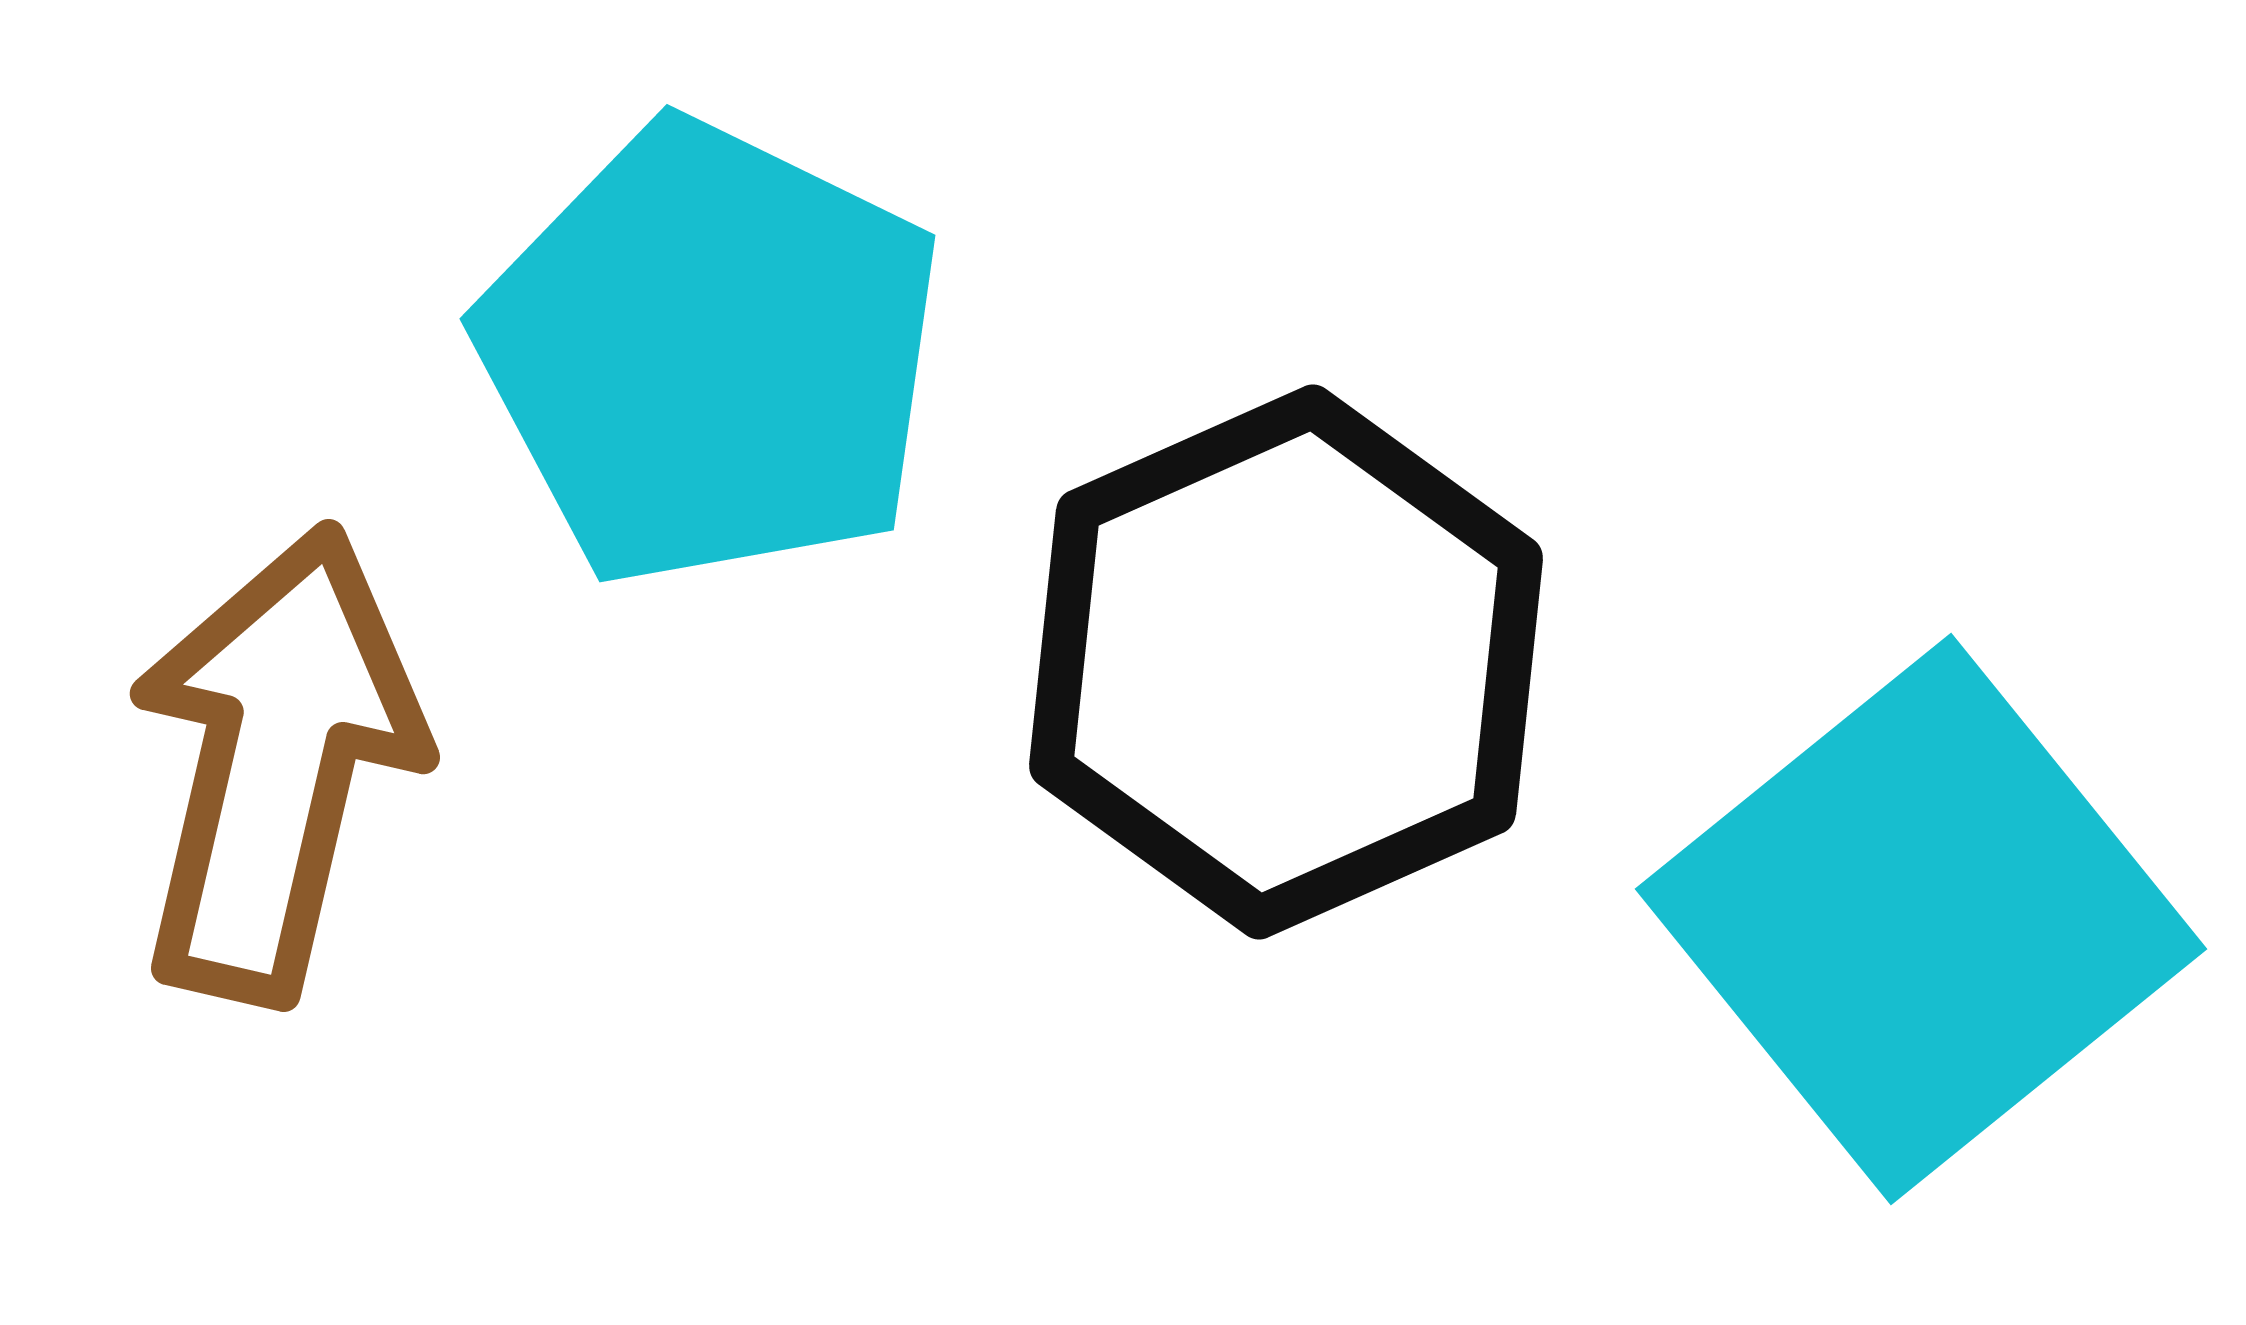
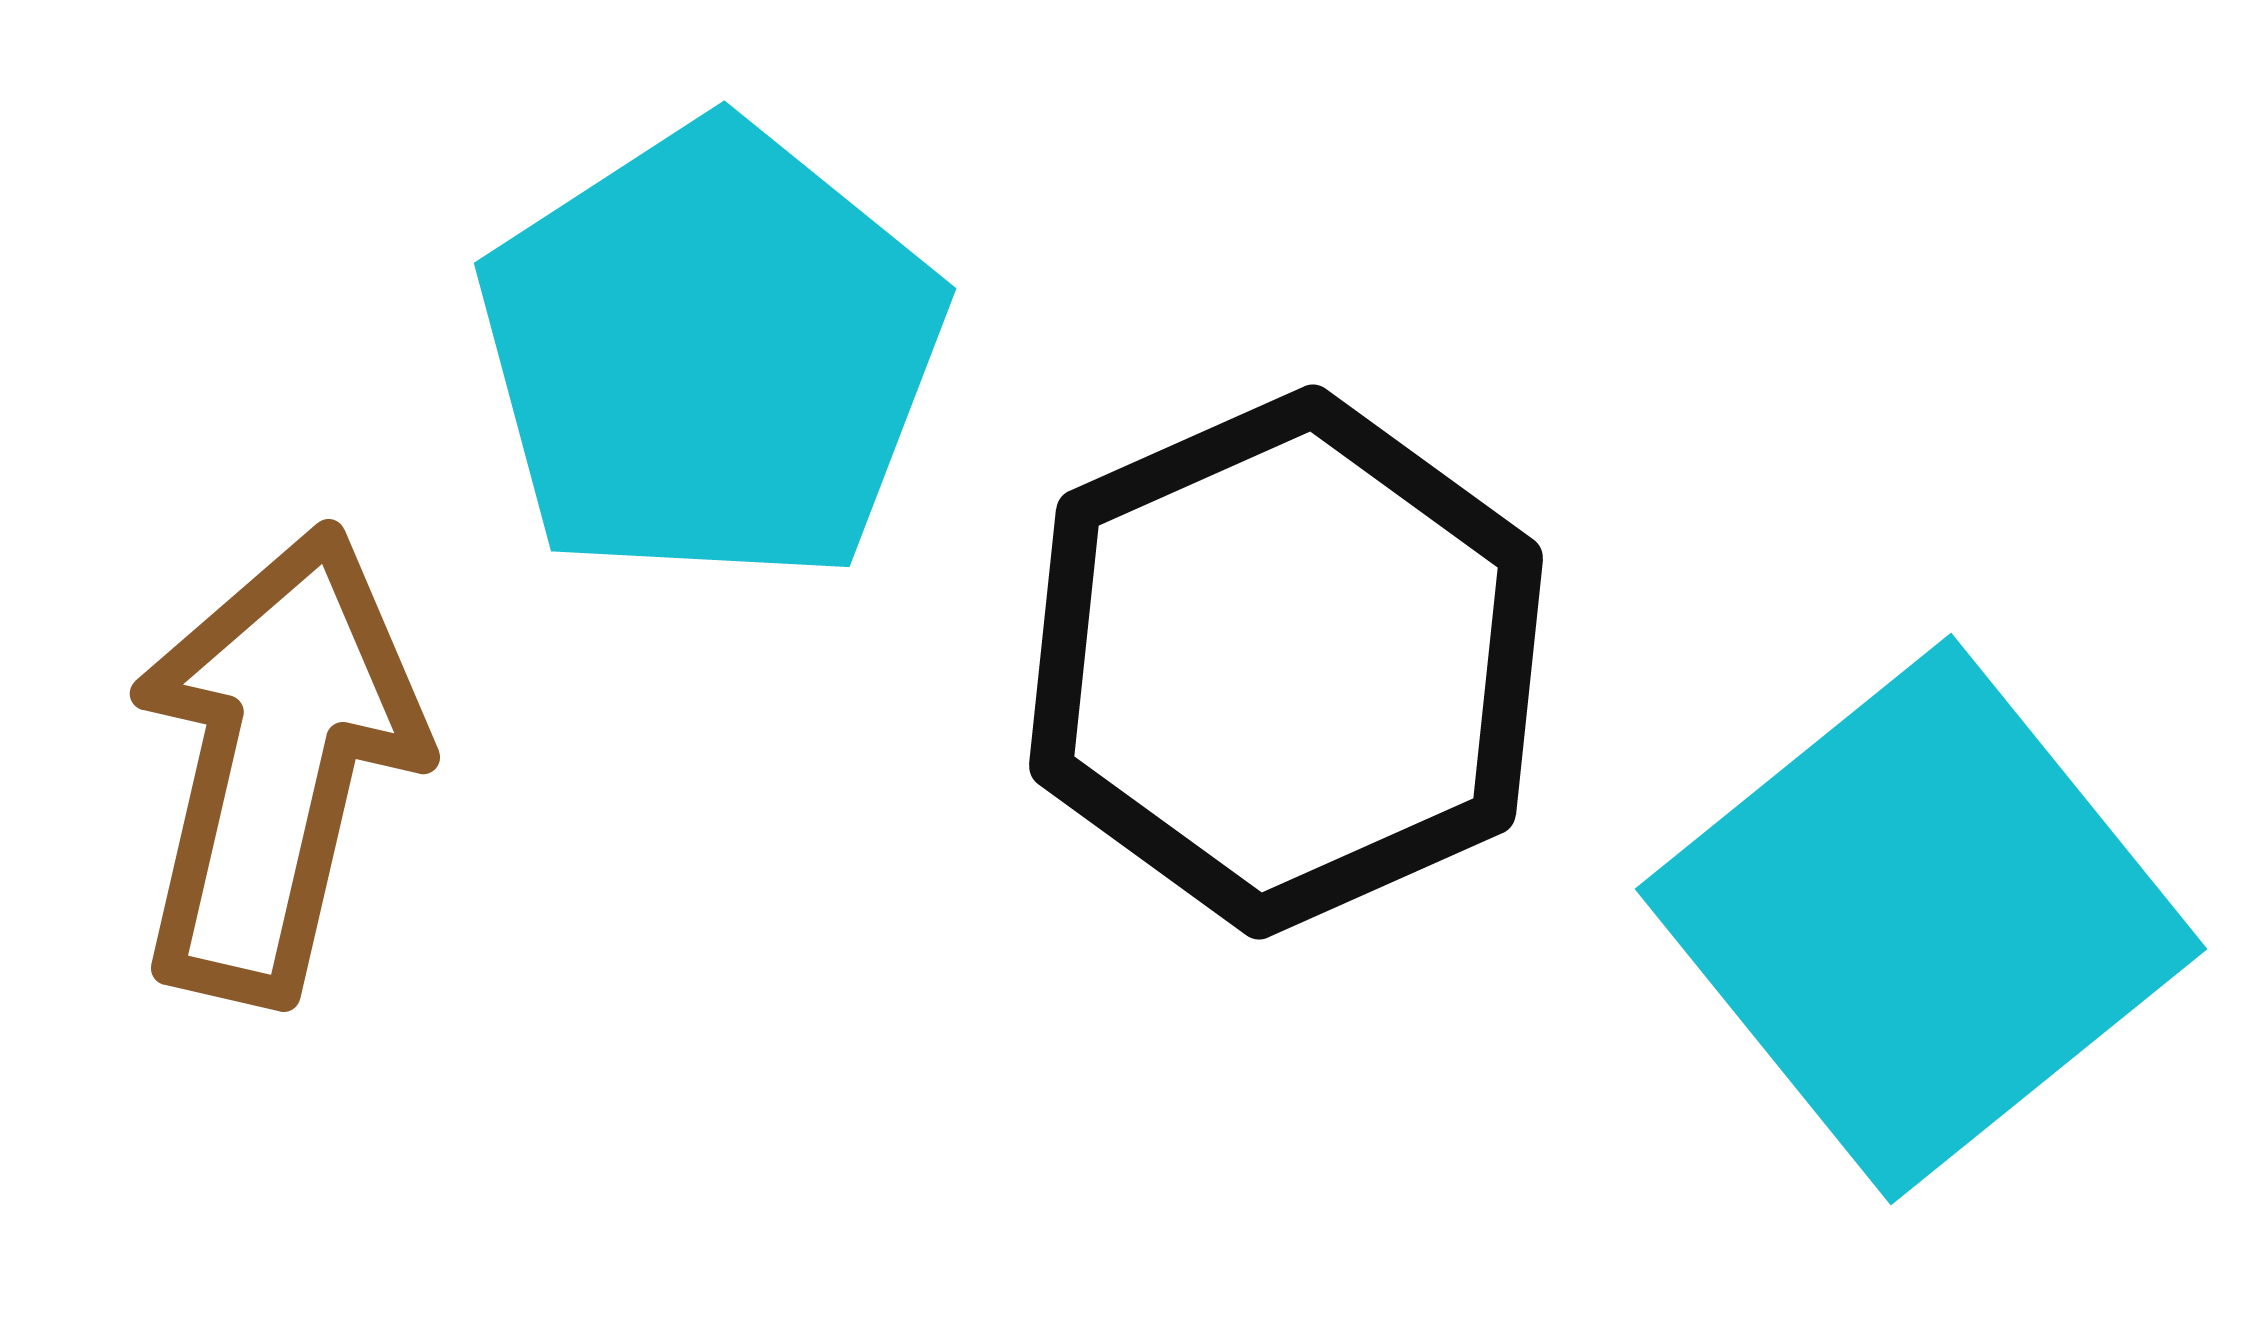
cyan pentagon: rotated 13 degrees clockwise
